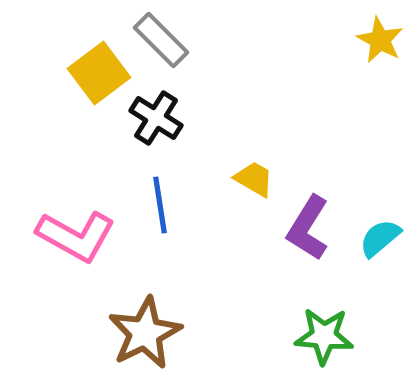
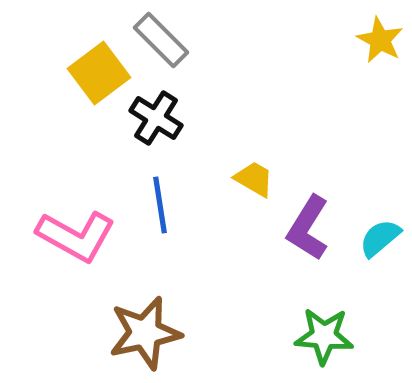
brown star: rotated 14 degrees clockwise
